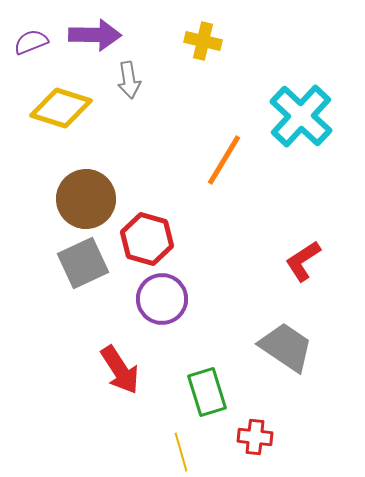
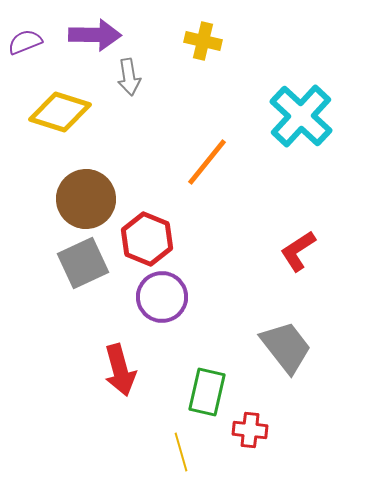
purple semicircle: moved 6 px left
gray arrow: moved 3 px up
yellow diamond: moved 1 px left, 4 px down
orange line: moved 17 px left, 2 px down; rotated 8 degrees clockwise
red hexagon: rotated 6 degrees clockwise
red L-shape: moved 5 px left, 10 px up
purple circle: moved 2 px up
gray trapezoid: rotated 18 degrees clockwise
red arrow: rotated 18 degrees clockwise
green rectangle: rotated 30 degrees clockwise
red cross: moved 5 px left, 7 px up
